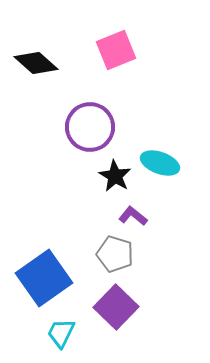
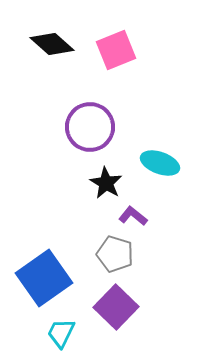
black diamond: moved 16 px right, 19 px up
black star: moved 9 px left, 7 px down
